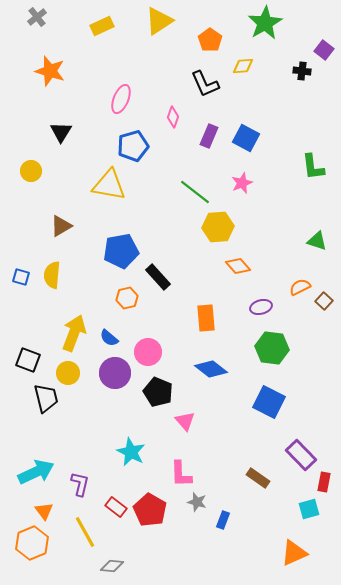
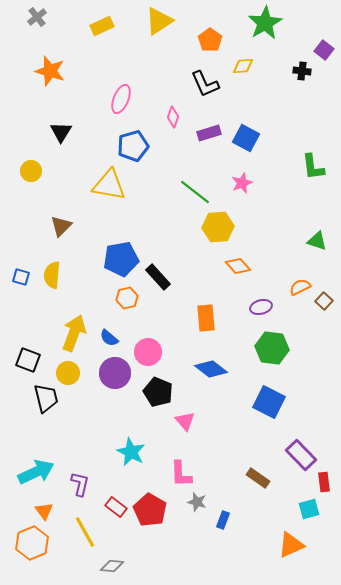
purple rectangle at (209, 136): moved 3 px up; rotated 50 degrees clockwise
brown triangle at (61, 226): rotated 15 degrees counterclockwise
blue pentagon at (121, 251): moved 8 px down
red rectangle at (324, 482): rotated 18 degrees counterclockwise
orange triangle at (294, 553): moved 3 px left, 8 px up
